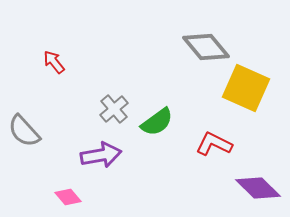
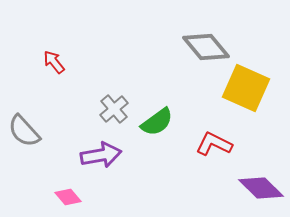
purple diamond: moved 3 px right
